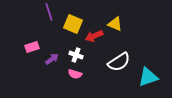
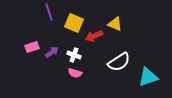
yellow square: moved 1 px right, 1 px up
white cross: moved 2 px left
purple arrow: moved 7 px up
pink semicircle: moved 1 px up
